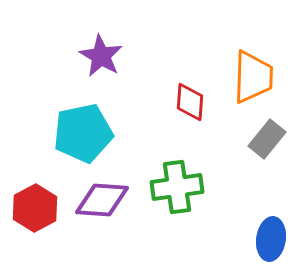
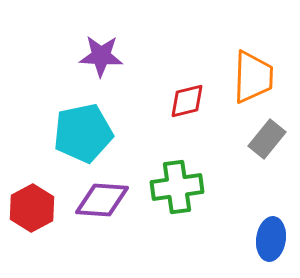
purple star: rotated 27 degrees counterclockwise
red diamond: moved 3 px left, 1 px up; rotated 72 degrees clockwise
red hexagon: moved 3 px left
